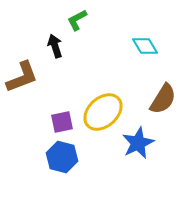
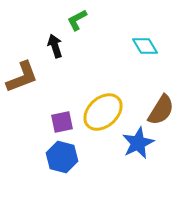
brown semicircle: moved 2 px left, 11 px down
